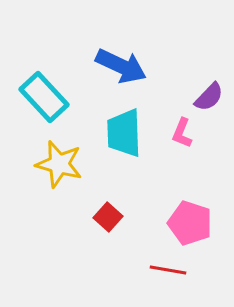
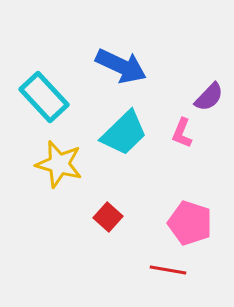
cyan trapezoid: rotated 132 degrees counterclockwise
